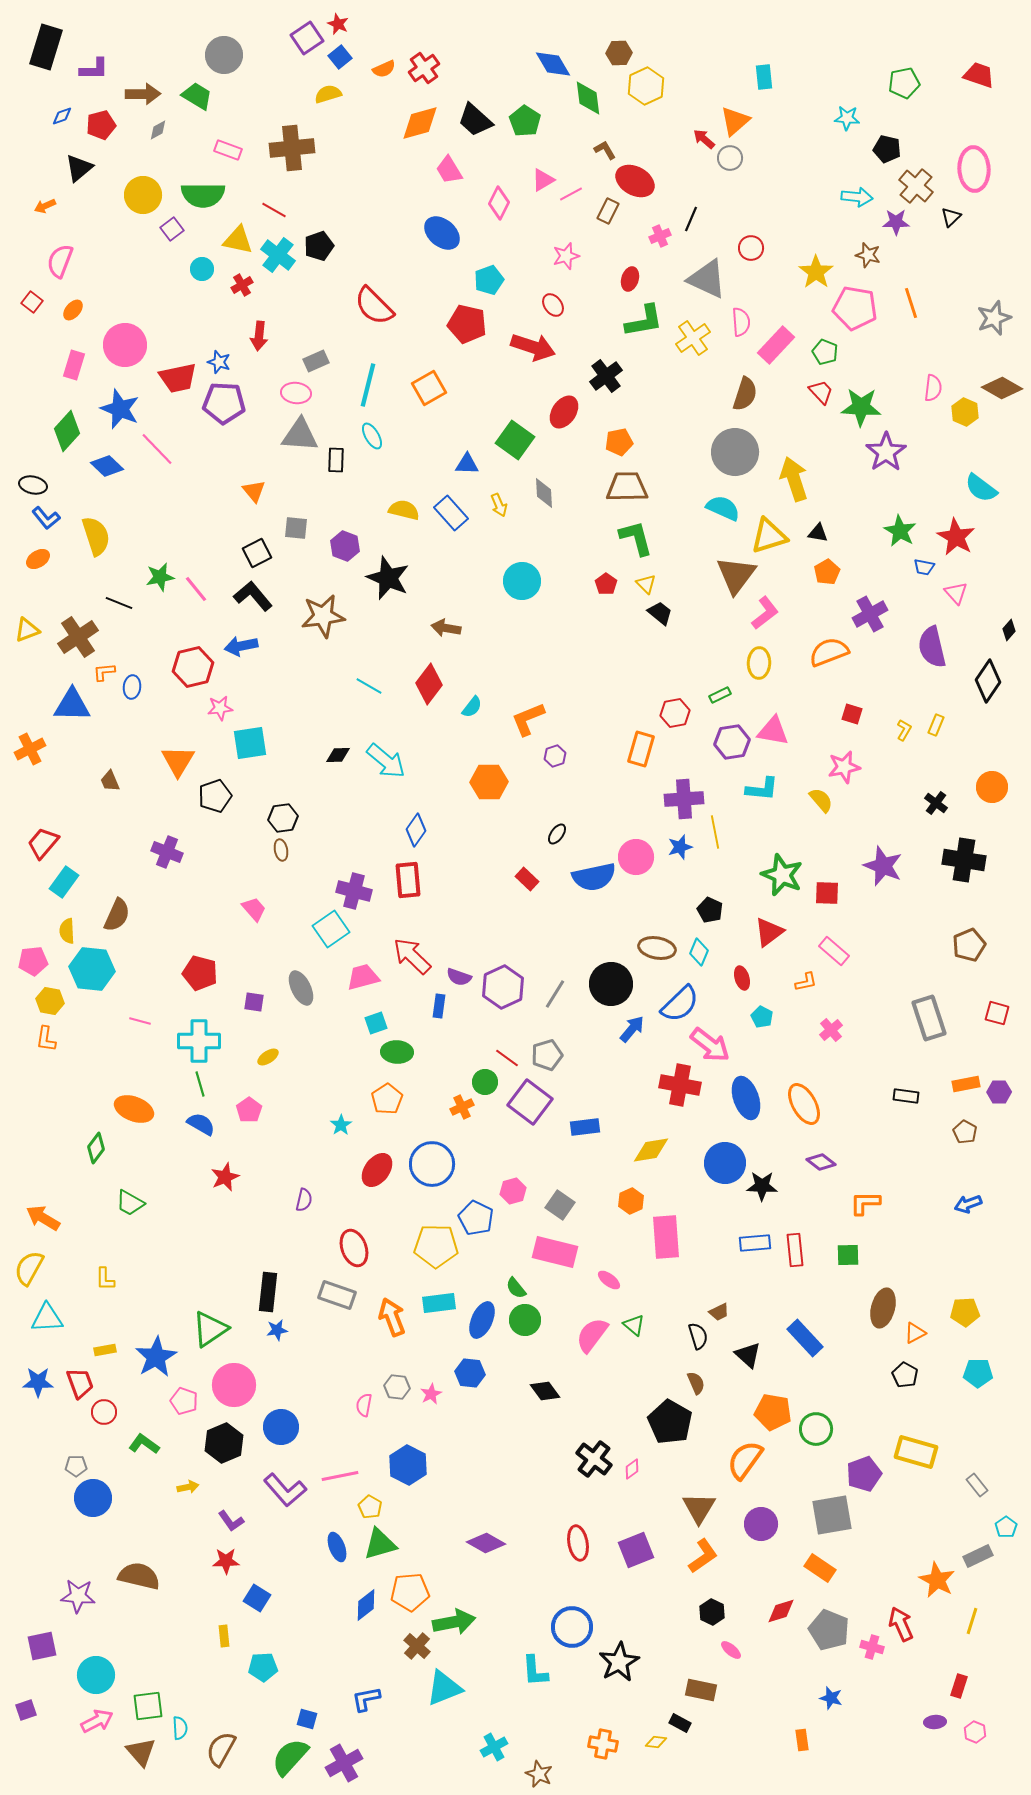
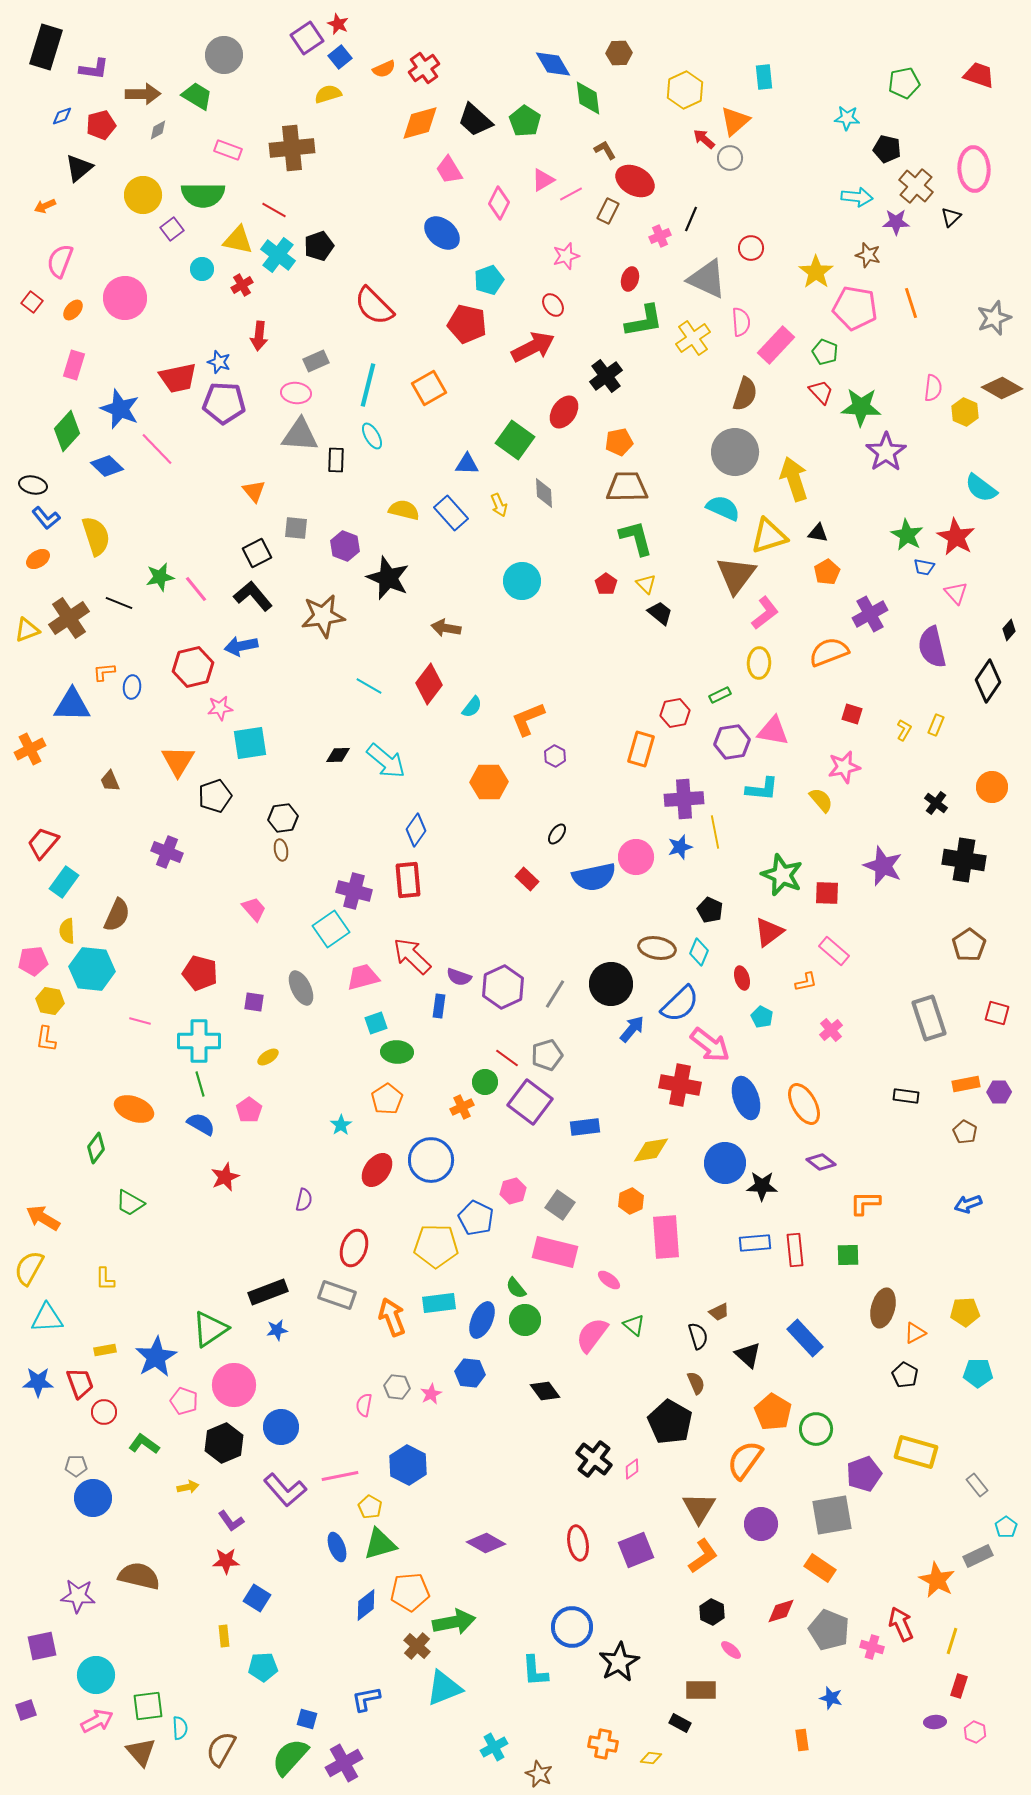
purple L-shape at (94, 69): rotated 8 degrees clockwise
yellow hexagon at (646, 86): moved 39 px right, 4 px down
pink circle at (125, 345): moved 47 px up
red arrow at (533, 347): rotated 45 degrees counterclockwise
green star at (900, 531): moved 7 px right, 4 px down
brown cross at (78, 637): moved 9 px left, 19 px up
purple hexagon at (555, 756): rotated 15 degrees counterclockwise
brown pentagon at (969, 945): rotated 12 degrees counterclockwise
blue circle at (432, 1164): moved 1 px left, 4 px up
red ellipse at (354, 1248): rotated 39 degrees clockwise
black rectangle at (268, 1292): rotated 63 degrees clockwise
orange pentagon at (773, 1412): rotated 21 degrees clockwise
yellow line at (972, 1621): moved 20 px left, 20 px down
brown rectangle at (701, 1690): rotated 12 degrees counterclockwise
yellow diamond at (656, 1742): moved 5 px left, 16 px down
